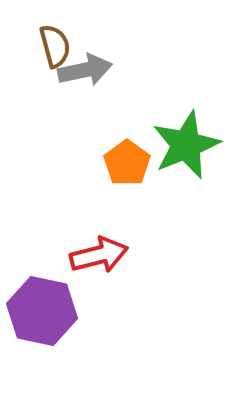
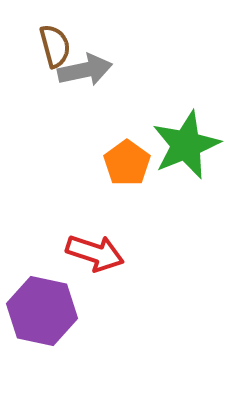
red arrow: moved 4 px left, 2 px up; rotated 32 degrees clockwise
